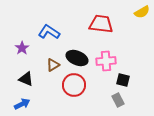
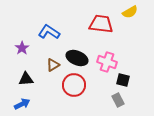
yellow semicircle: moved 12 px left
pink cross: moved 1 px right, 1 px down; rotated 24 degrees clockwise
black triangle: rotated 28 degrees counterclockwise
